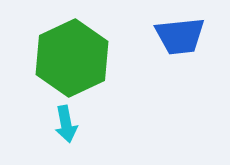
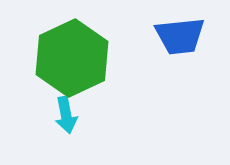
cyan arrow: moved 9 px up
